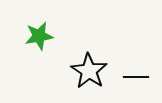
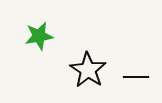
black star: moved 1 px left, 1 px up
